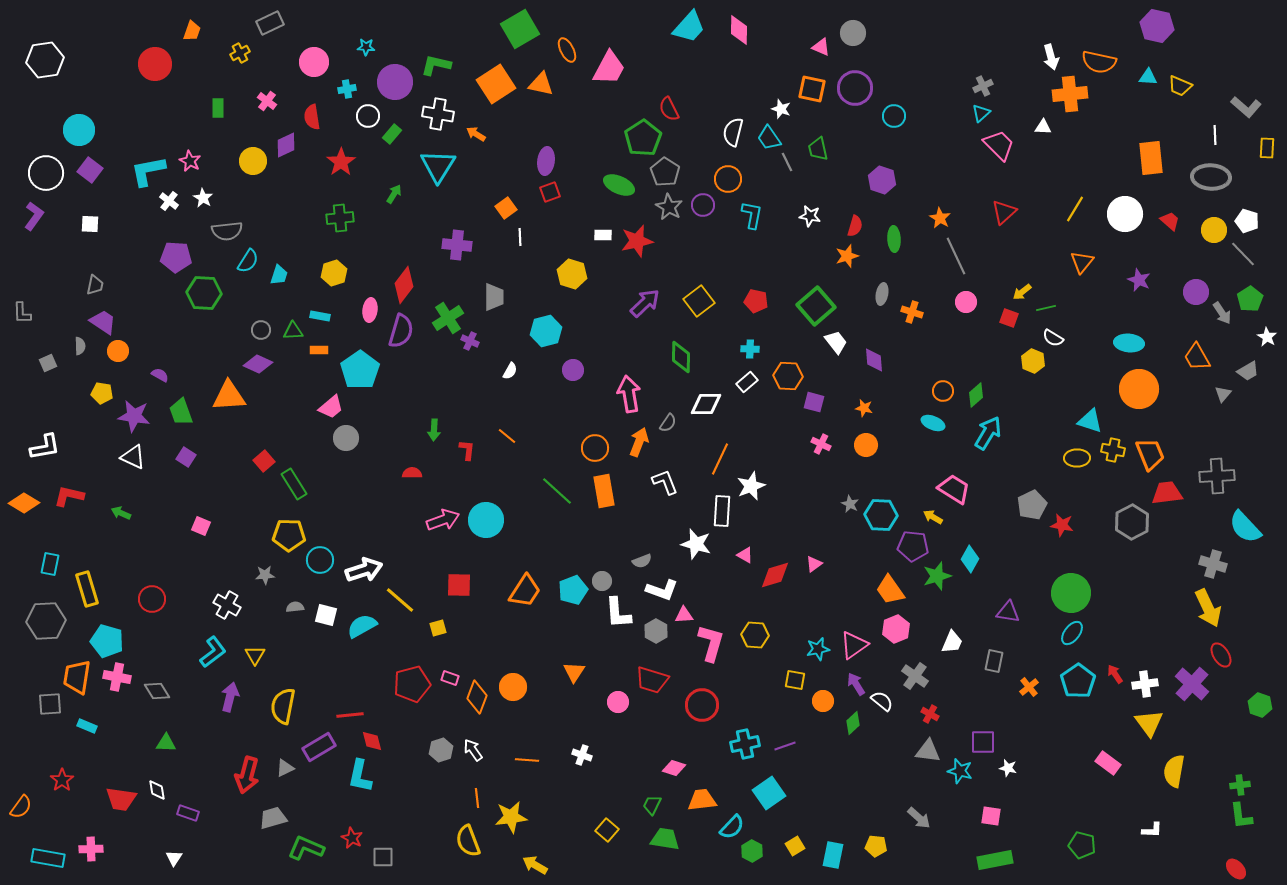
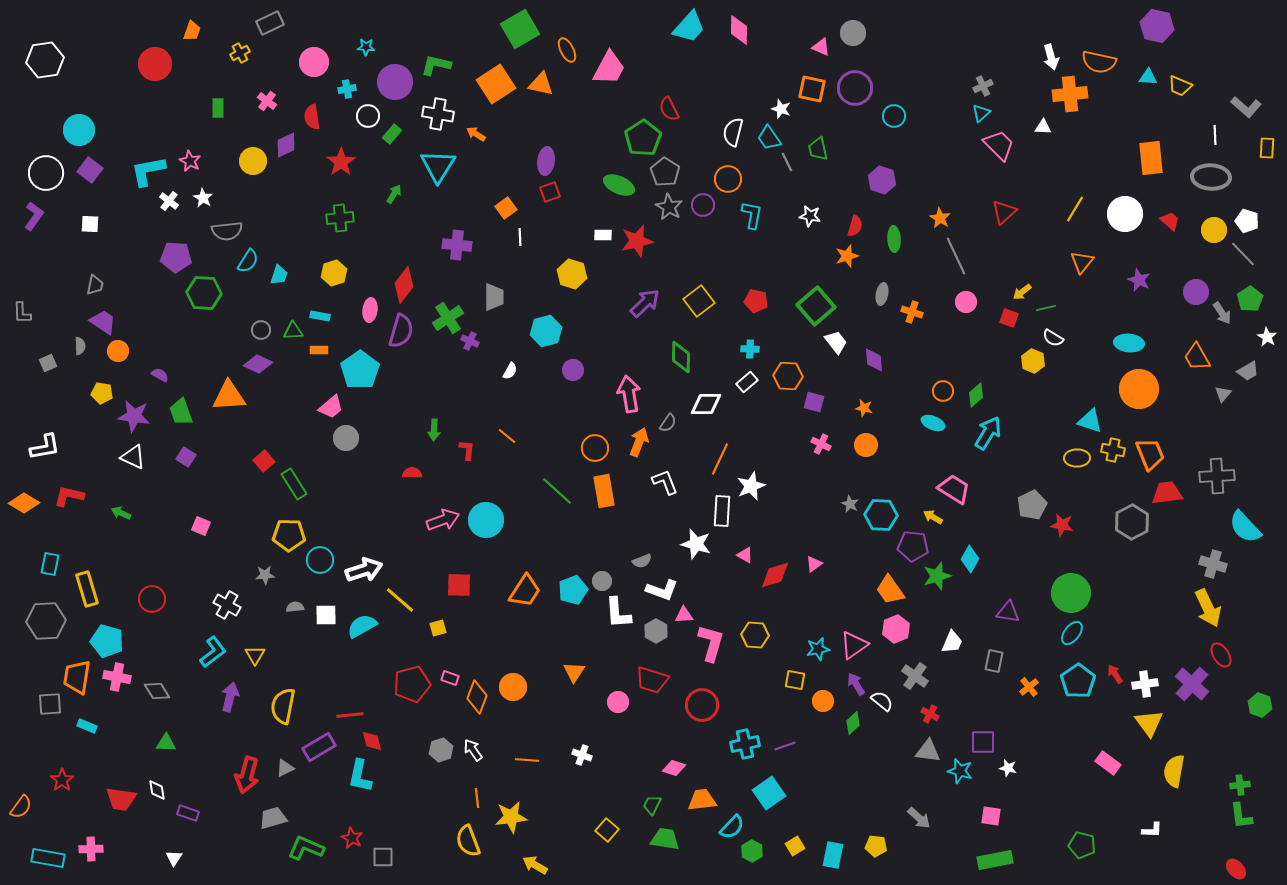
white square at (326, 615): rotated 15 degrees counterclockwise
